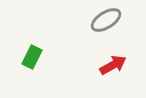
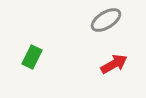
red arrow: moved 1 px right, 1 px up
